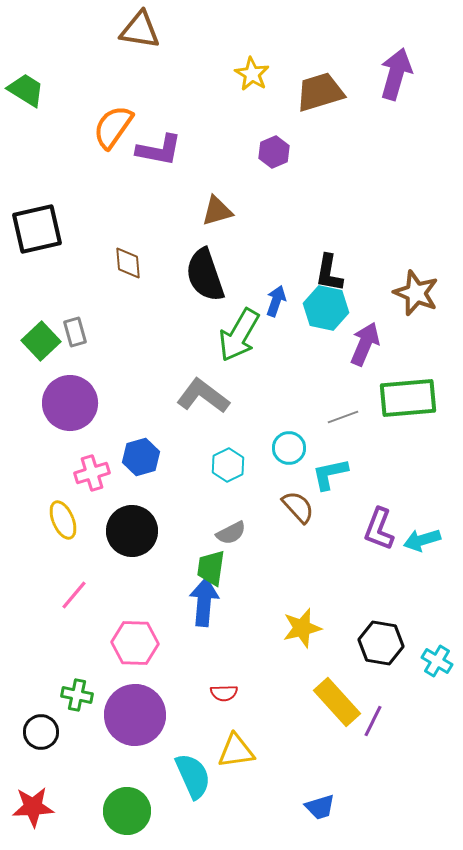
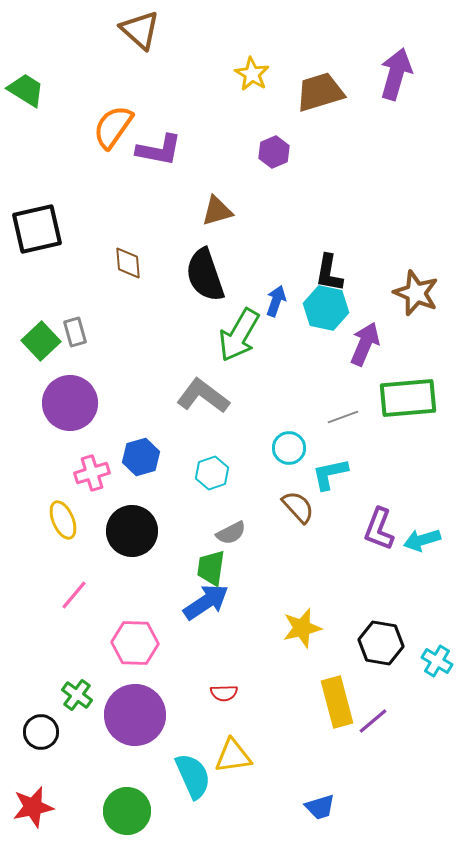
brown triangle at (140, 30): rotated 33 degrees clockwise
cyan hexagon at (228, 465): moved 16 px left, 8 px down; rotated 8 degrees clockwise
blue arrow at (204, 602): moved 2 px right; rotated 51 degrees clockwise
green cross at (77, 695): rotated 24 degrees clockwise
yellow rectangle at (337, 702): rotated 27 degrees clockwise
purple line at (373, 721): rotated 24 degrees clockwise
yellow triangle at (236, 751): moved 3 px left, 5 px down
red star at (33, 807): rotated 9 degrees counterclockwise
